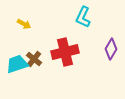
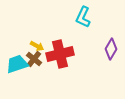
yellow arrow: moved 13 px right, 22 px down
red cross: moved 5 px left, 2 px down
